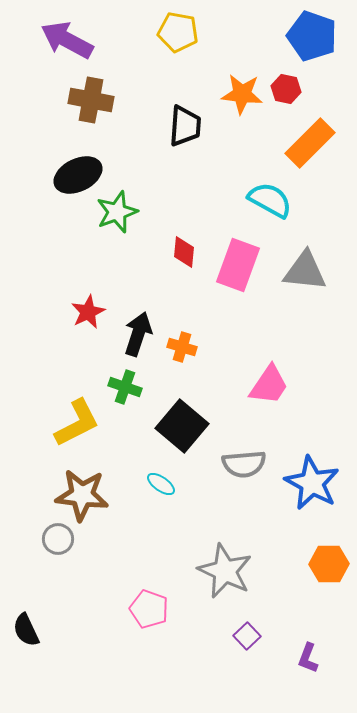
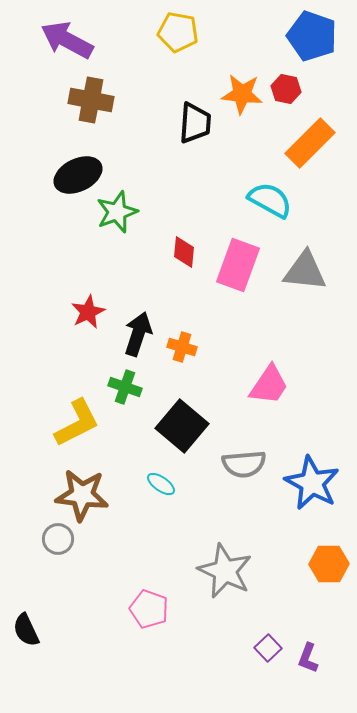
black trapezoid: moved 10 px right, 3 px up
purple square: moved 21 px right, 12 px down
